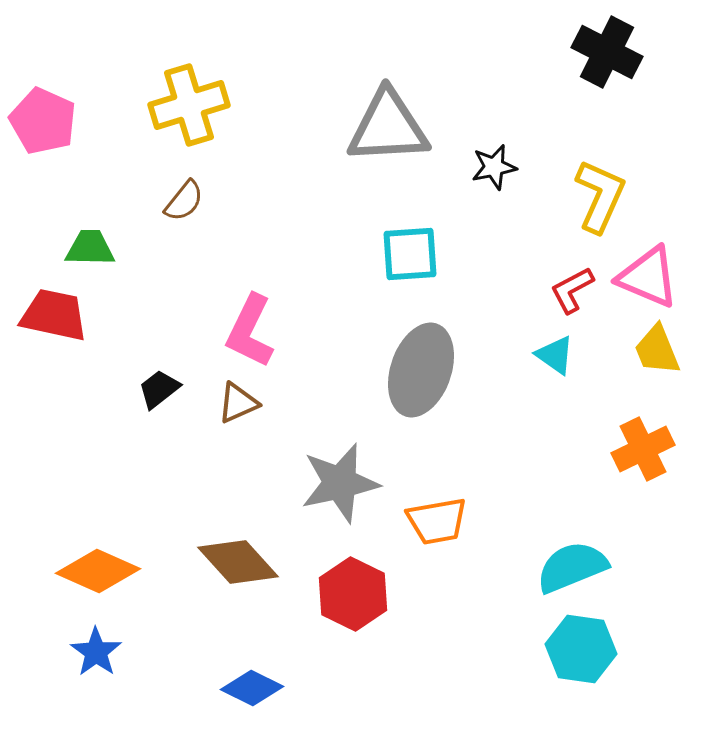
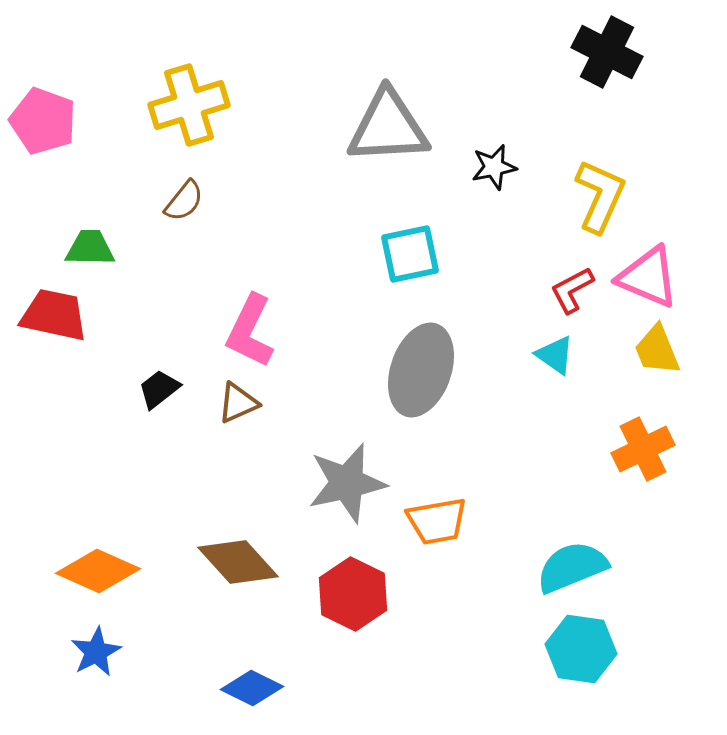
pink pentagon: rotated 4 degrees counterclockwise
cyan square: rotated 8 degrees counterclockwise
gray star: moved 7 px right
blue star: rotated 9 degrees clockwise
